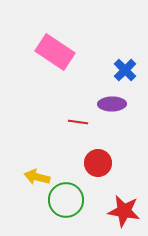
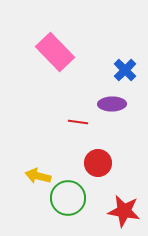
pink rectangle: rotated 12 degrees clockwise
yellow arrow: moved 1 px right, 1 px up
green circle: moved 2 px right, 2 px up
